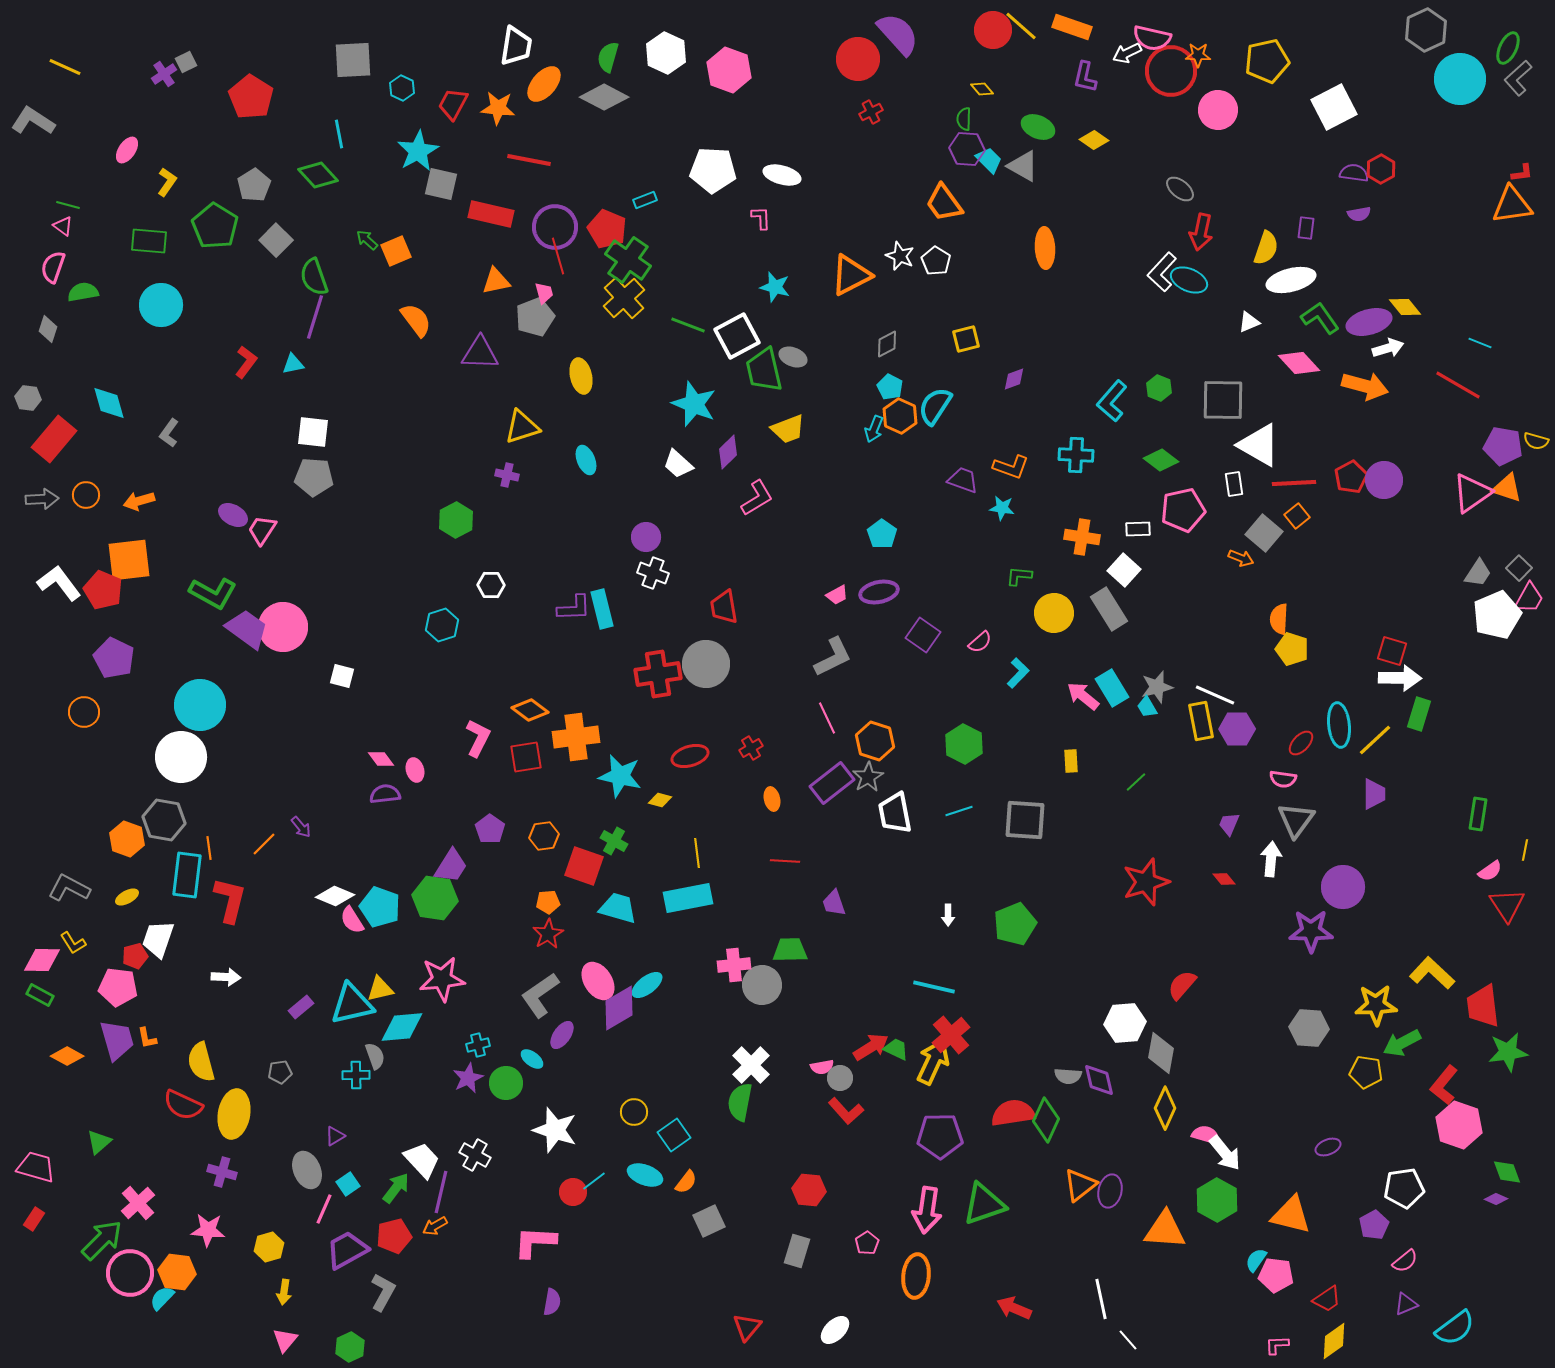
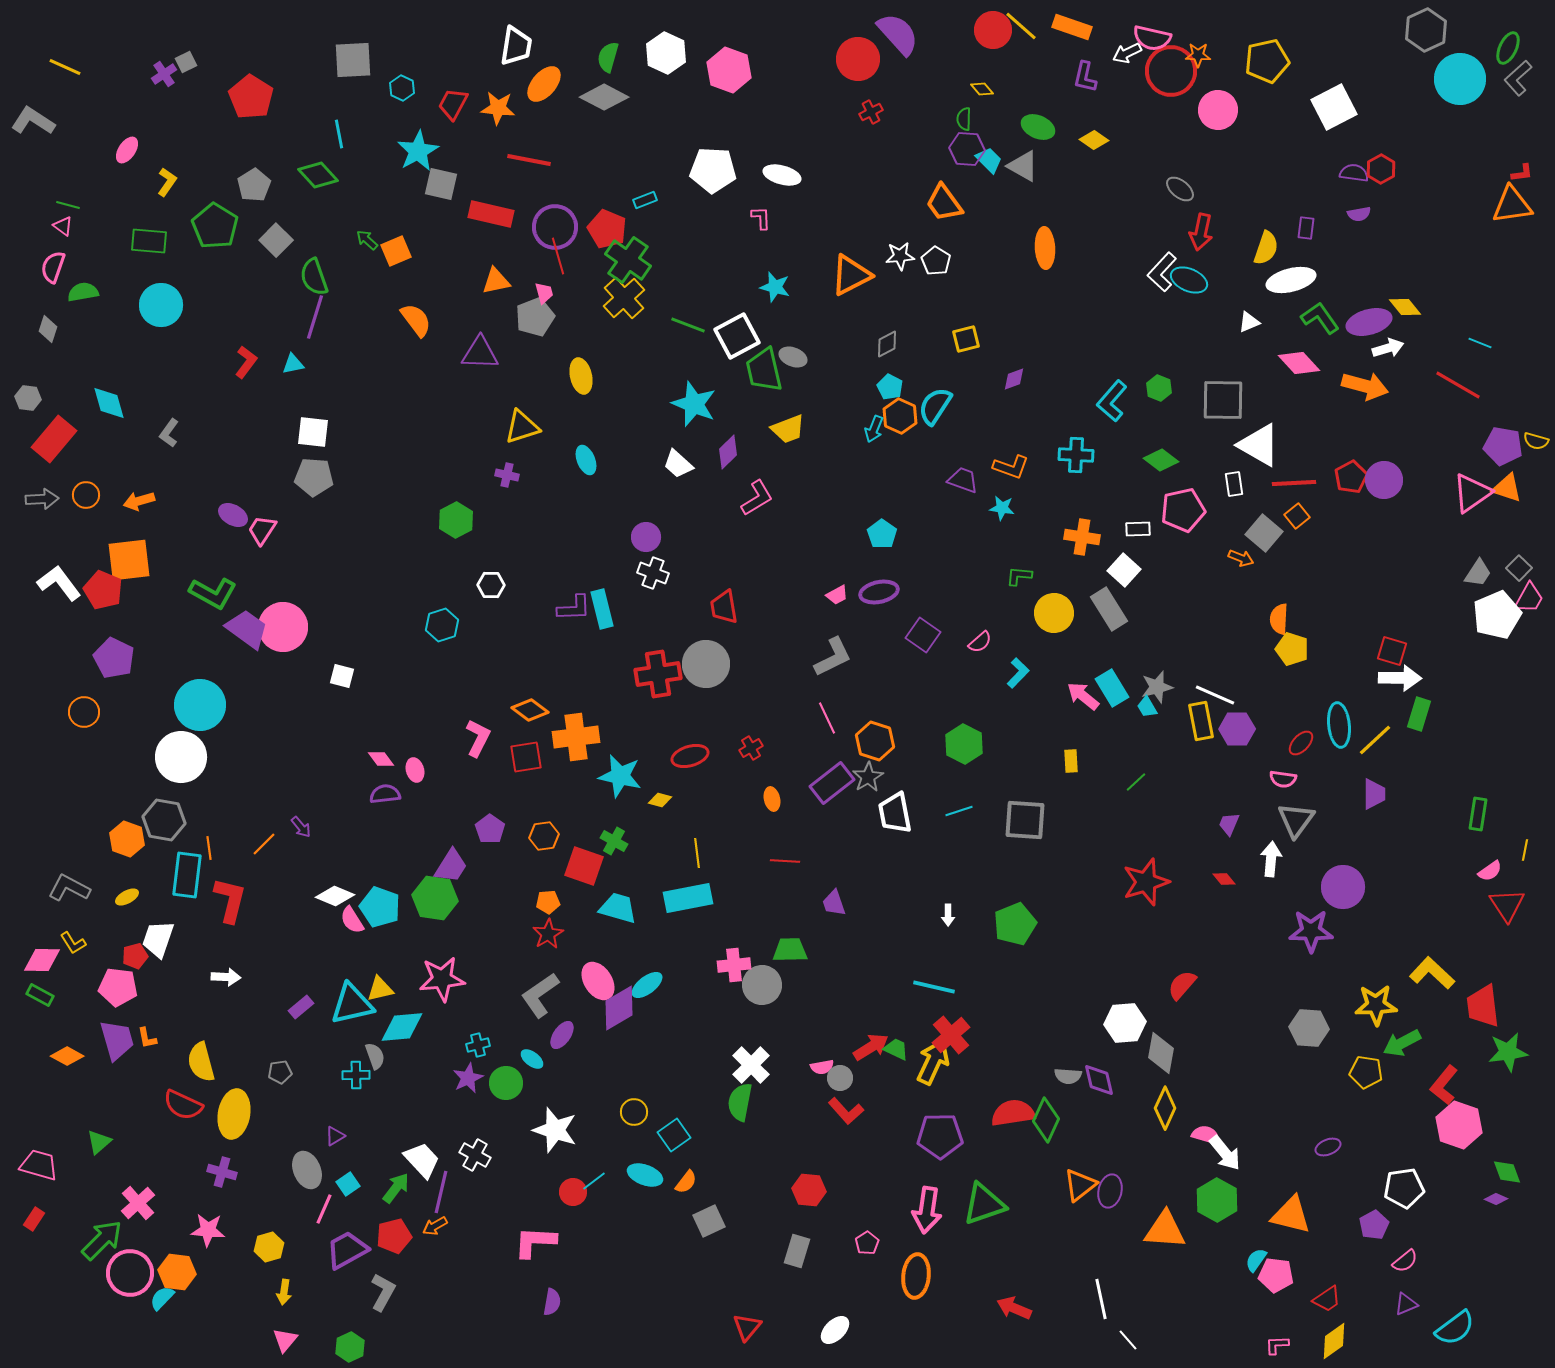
white star at (900, 256): rotated 28 degrees counterclockwise
pink trapezoid at (36, 1167): moved 3 px right, 2 px up
